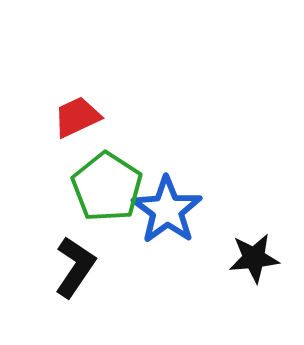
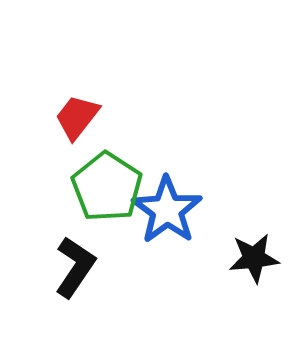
red trapezoid: rotated 27 degrees counterclockwise
